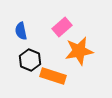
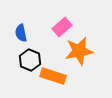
blue semicircle: moved 2 px down
